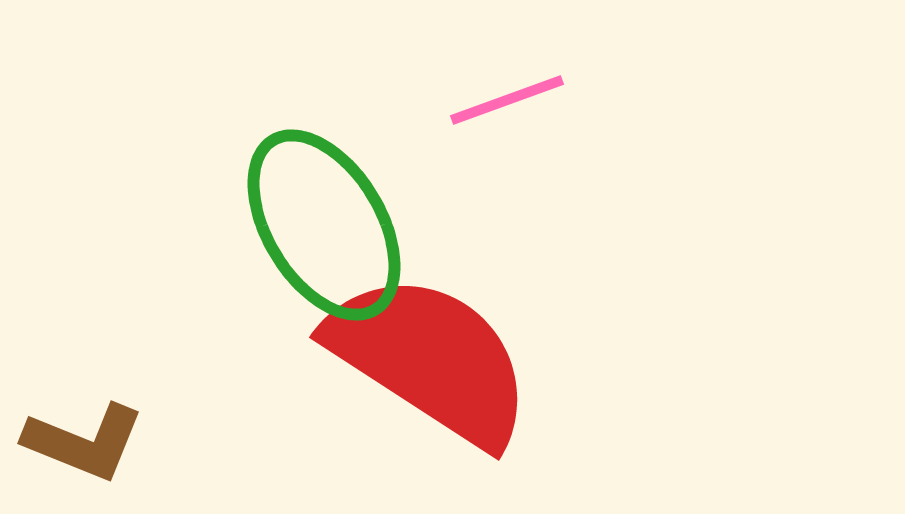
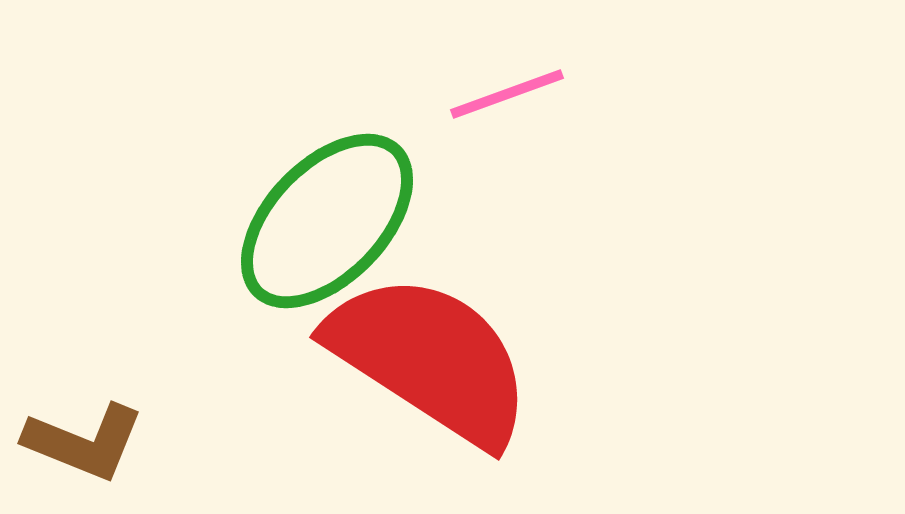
pink line: moved 6 px up
green ellipse: moved 3 px right, 4 px up; rotated 75 degrees clockwise
